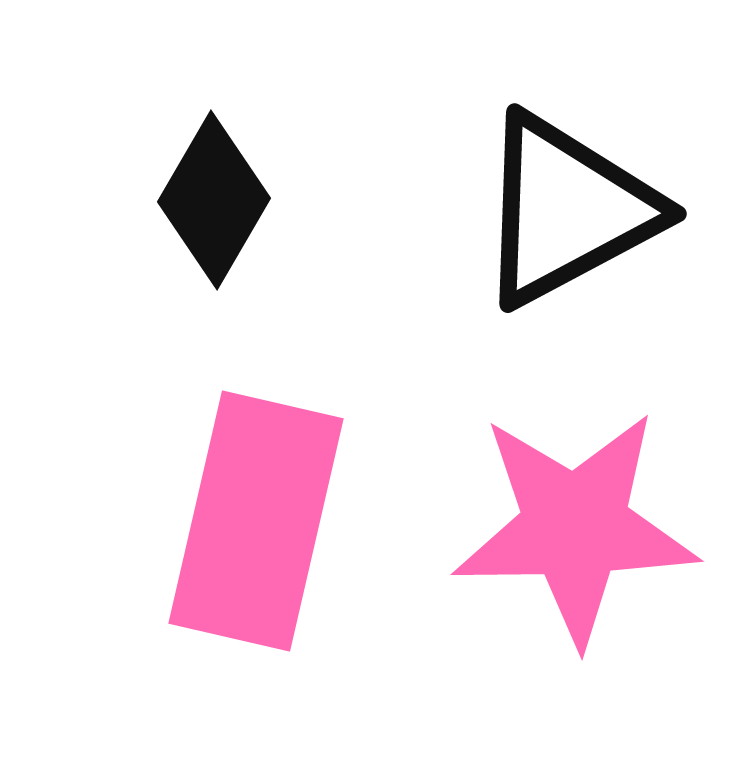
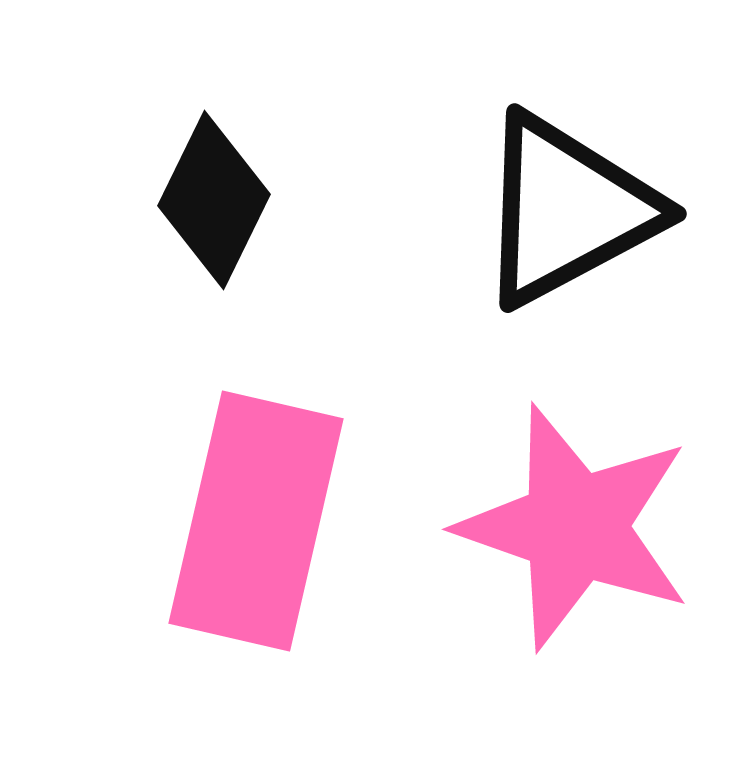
black diamond: rotated 4 degrees counterclockwise
pink star: rotated 20 degrees clockwise
